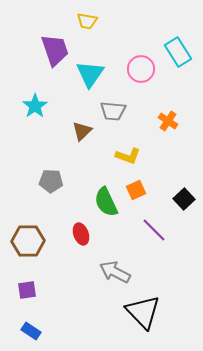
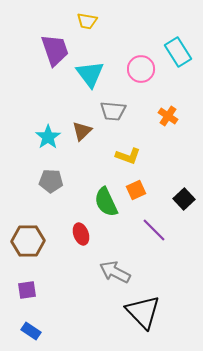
cyan triangle: rotated 12 degrees counterclockwise
cyan star: moved 13 px right, 31 px down
orange cross: moved 5 px up
